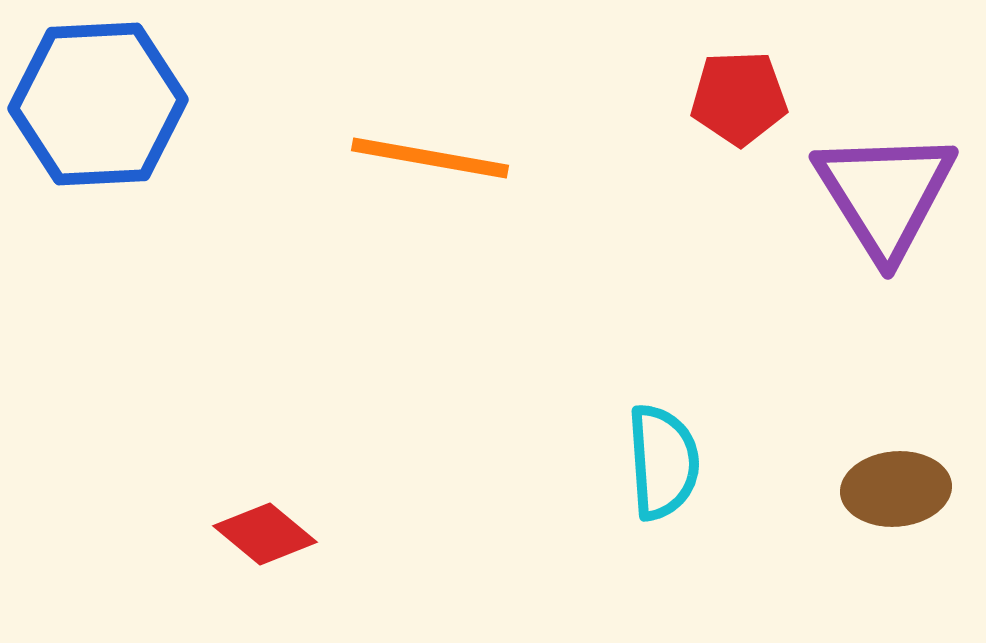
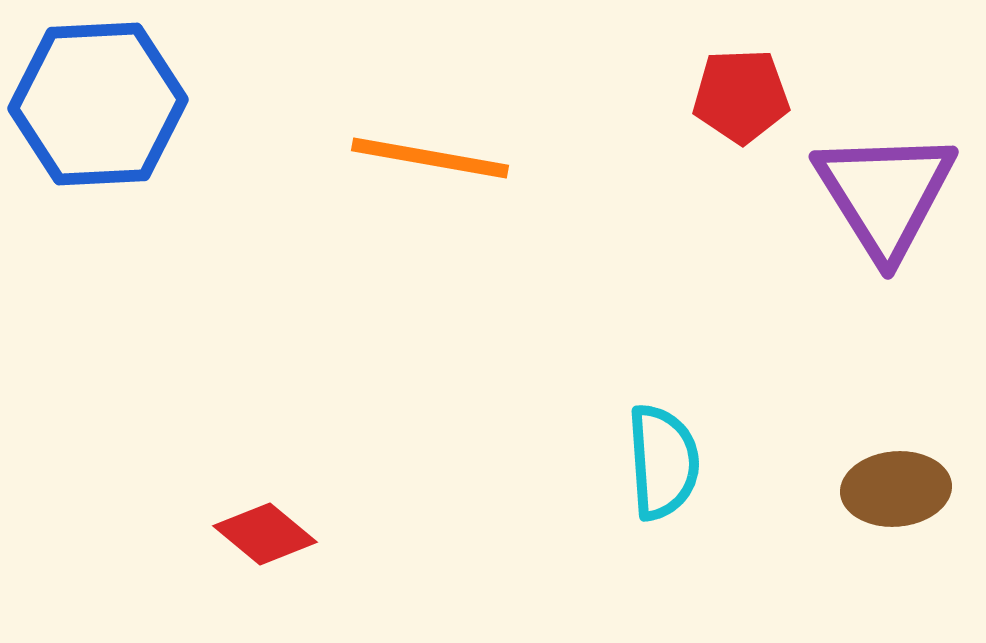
red pentagon: moved 2 px right, 2 px up
